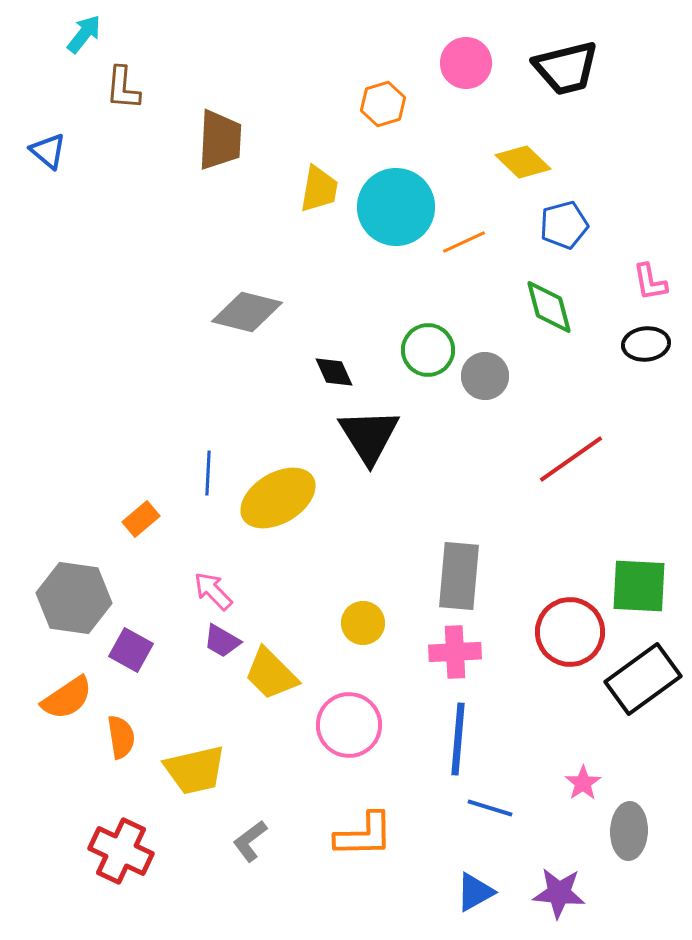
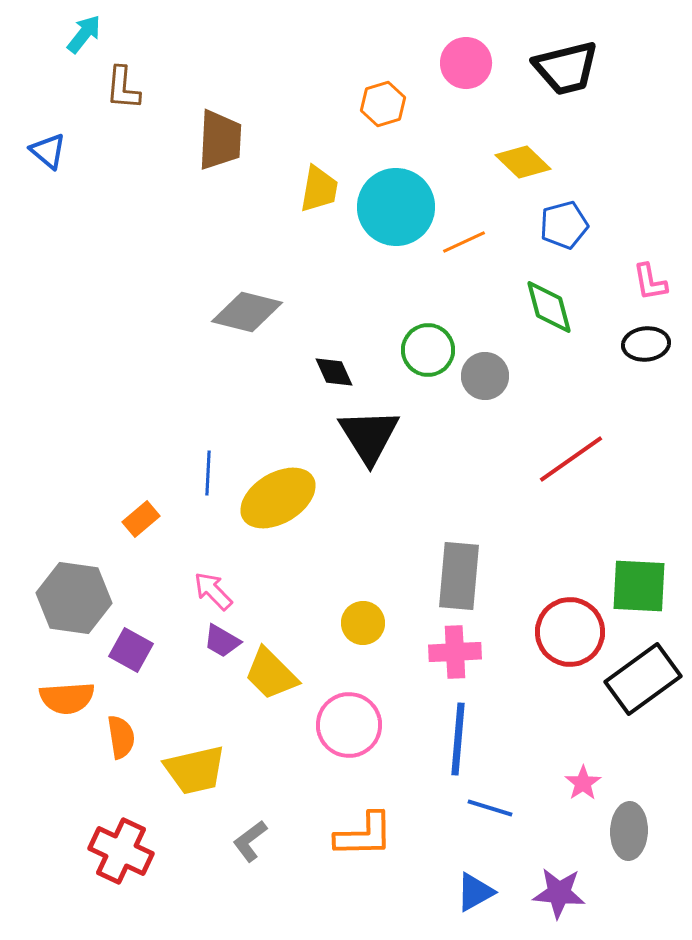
orange semicircle at (67, 698): rotated 30 degrees clockwise
